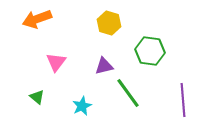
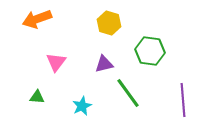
purple triangle: moved 2 px up
green triangle: rotated 35 degrees counterclockwise
